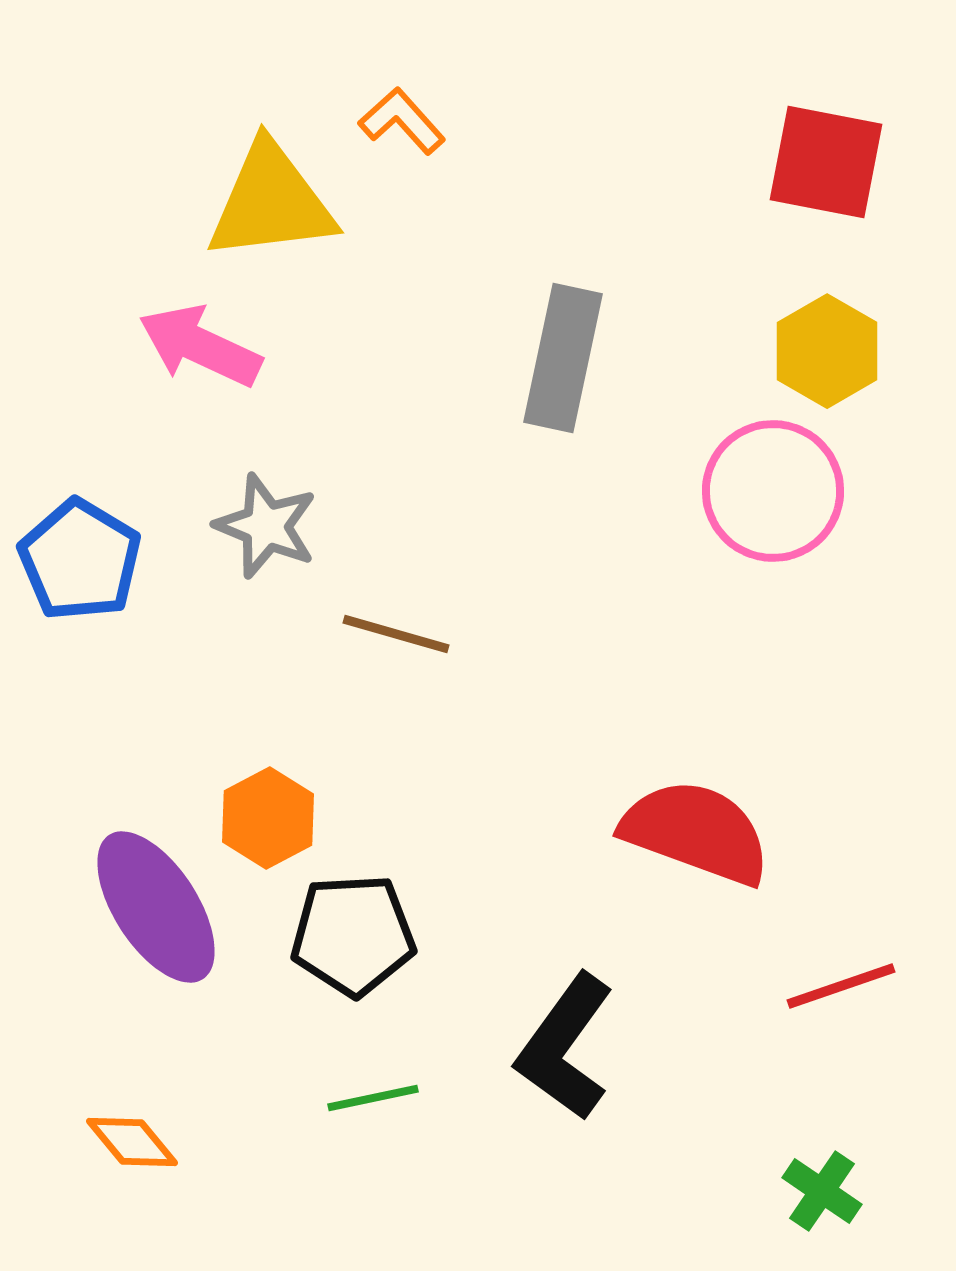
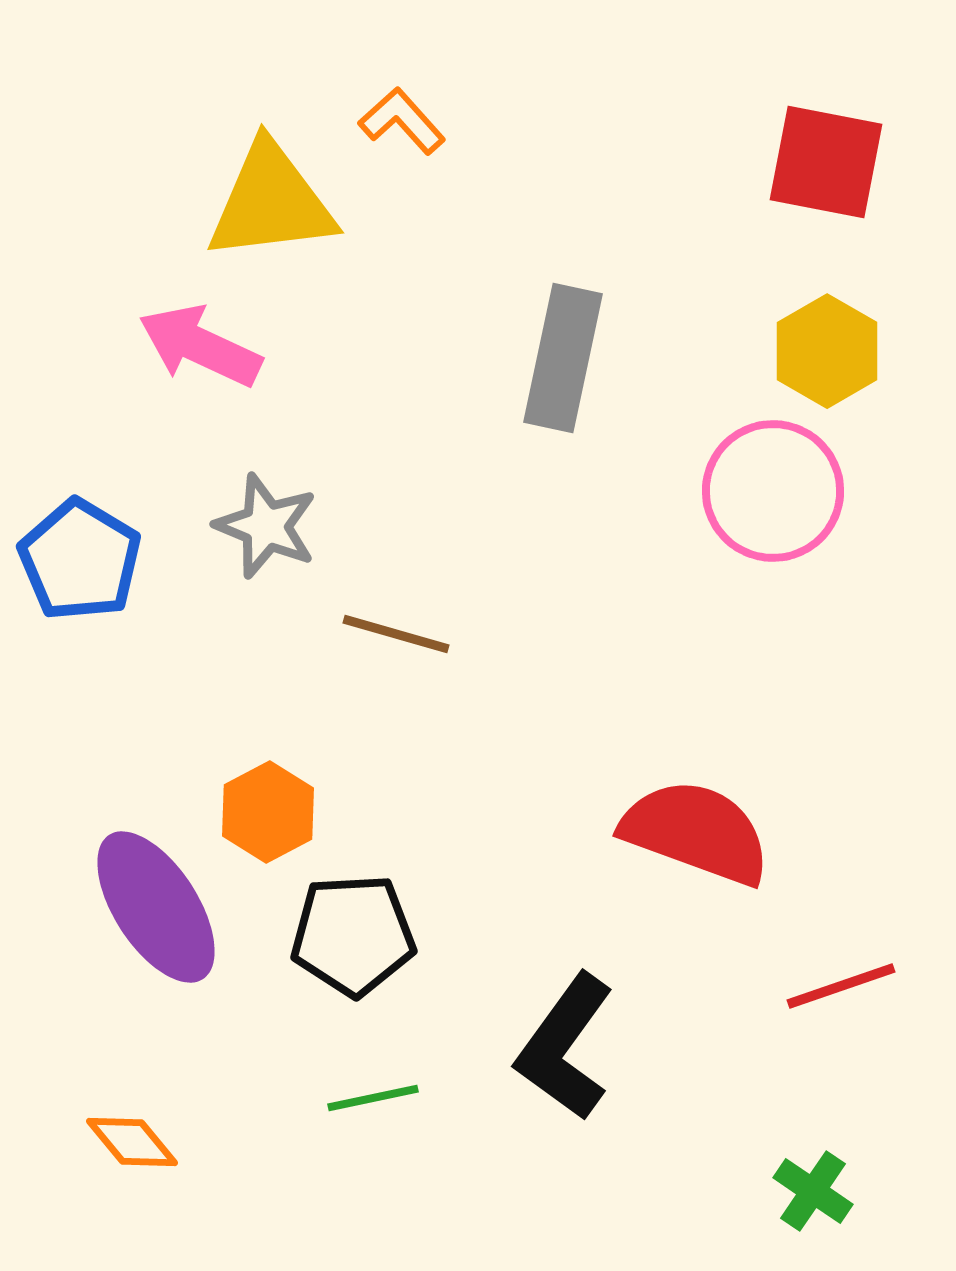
orange hexagon: moved 6 px up
green cross: moved 9 px left
